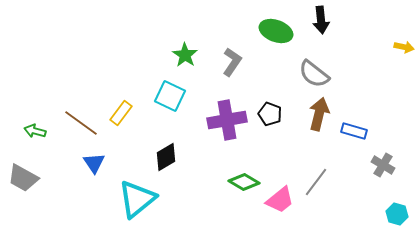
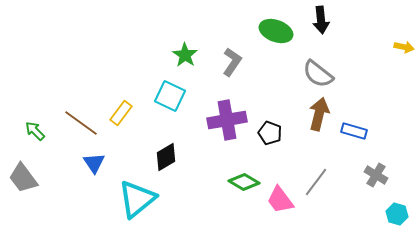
gray semicircle: moved 4 px right
black pentagon: moved 19 px down
green arrow: rotated 30 degrees clockwise
gray cross: moved 7 px left, 10 px down
gray trapezoid: rotated 24 degrees clockwise
pink trapezoid: rotated 92 degrees clockwise
